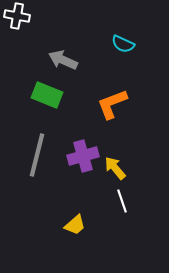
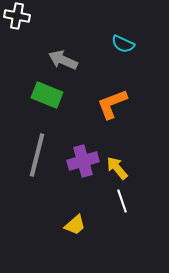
purple cross: moved 5 px down
yellow arrow: moved 2 px right
